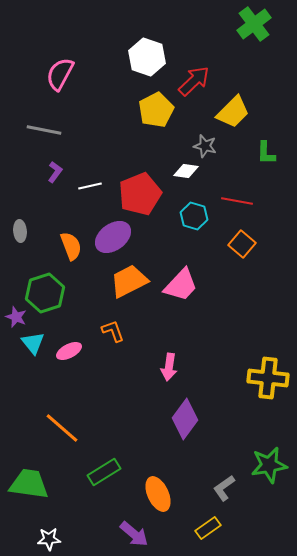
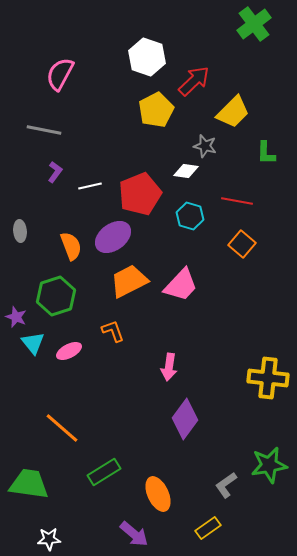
cyan hexagon: moved 4 px left
green hexagon: moved 11 px right, 3 px down
gray L-shape: moved 2 px right, 3 px up
